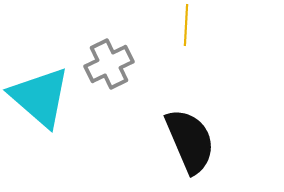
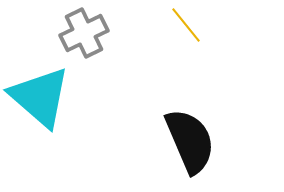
yellow line: rotated 42 degrees counterclockwise
gray cross: moved 25 px left, 31 px up
